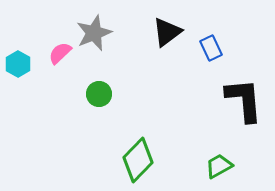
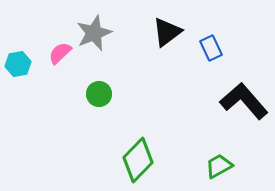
cyan hexagon: rotated 20 degrees clockwise
black L-shape: moved 1 px down; rotated 36 degrees counterclockwise
